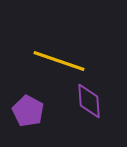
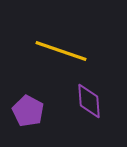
yellow line: moved 2 px right, 10 px up
